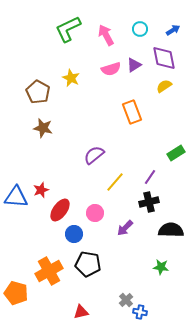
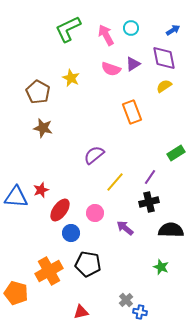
cyan circle: moved 9 px left, 1 px up
purple triangle: moved 1 px left, 1 px up
pink semicircle: rotated 36 degrees clockwise
purple arrow: rotated 84 degrees clockwise
blue circle: moved 3 px left, 1 px up
green star: rotated 14 degrees clockwise
